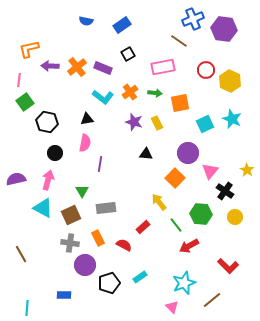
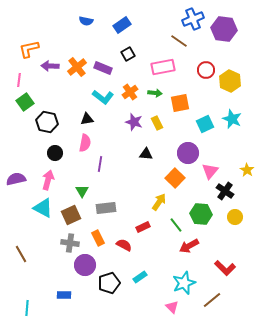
yellow arrow at (159, 202): rotated 72 degrees clockwise
red rectangle at (143, 227): rotated 16 degrees clockwise
red L-shape at (228, 266): moved 3 px left, 2 px down
